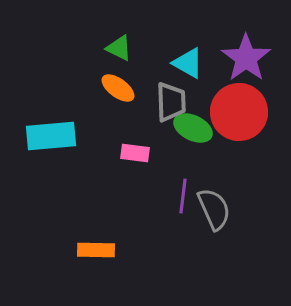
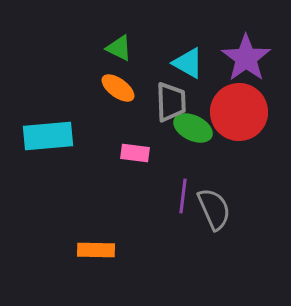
cyan rectangle: moved 3 px left
